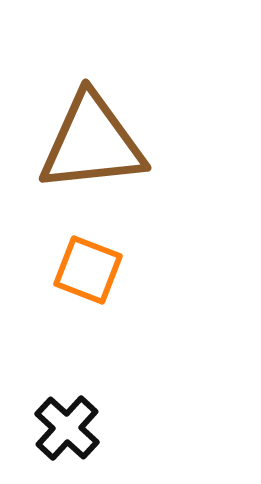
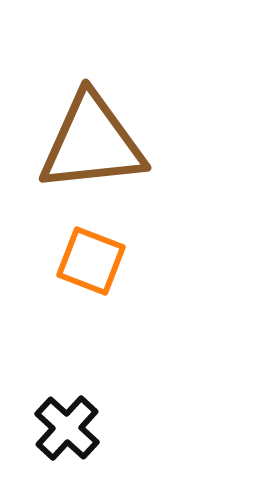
orange square: moved 3 px right, 9 px up
